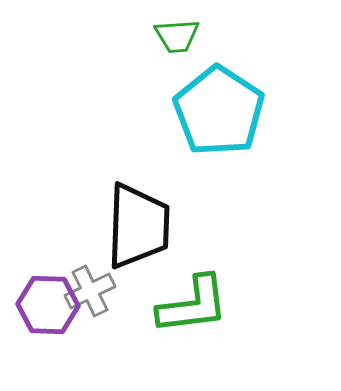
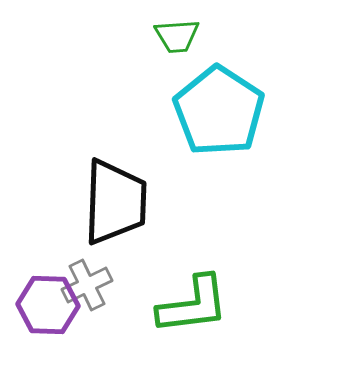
black trapezoid: moved 23 px left, 24 px up
gray cross: moved 3 px left, 6 px up
